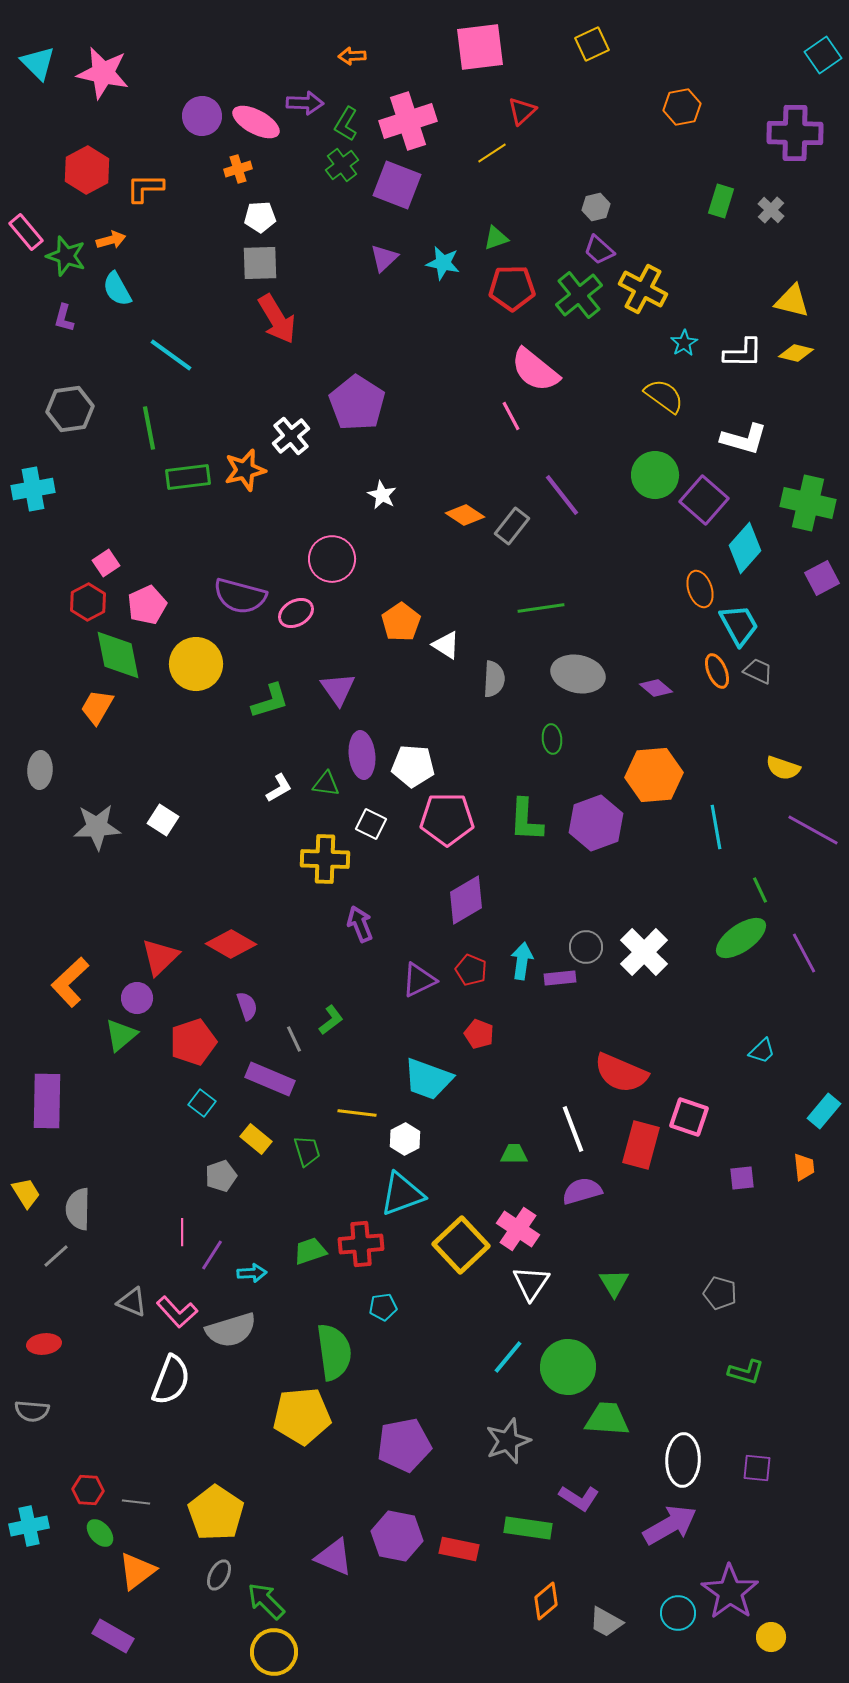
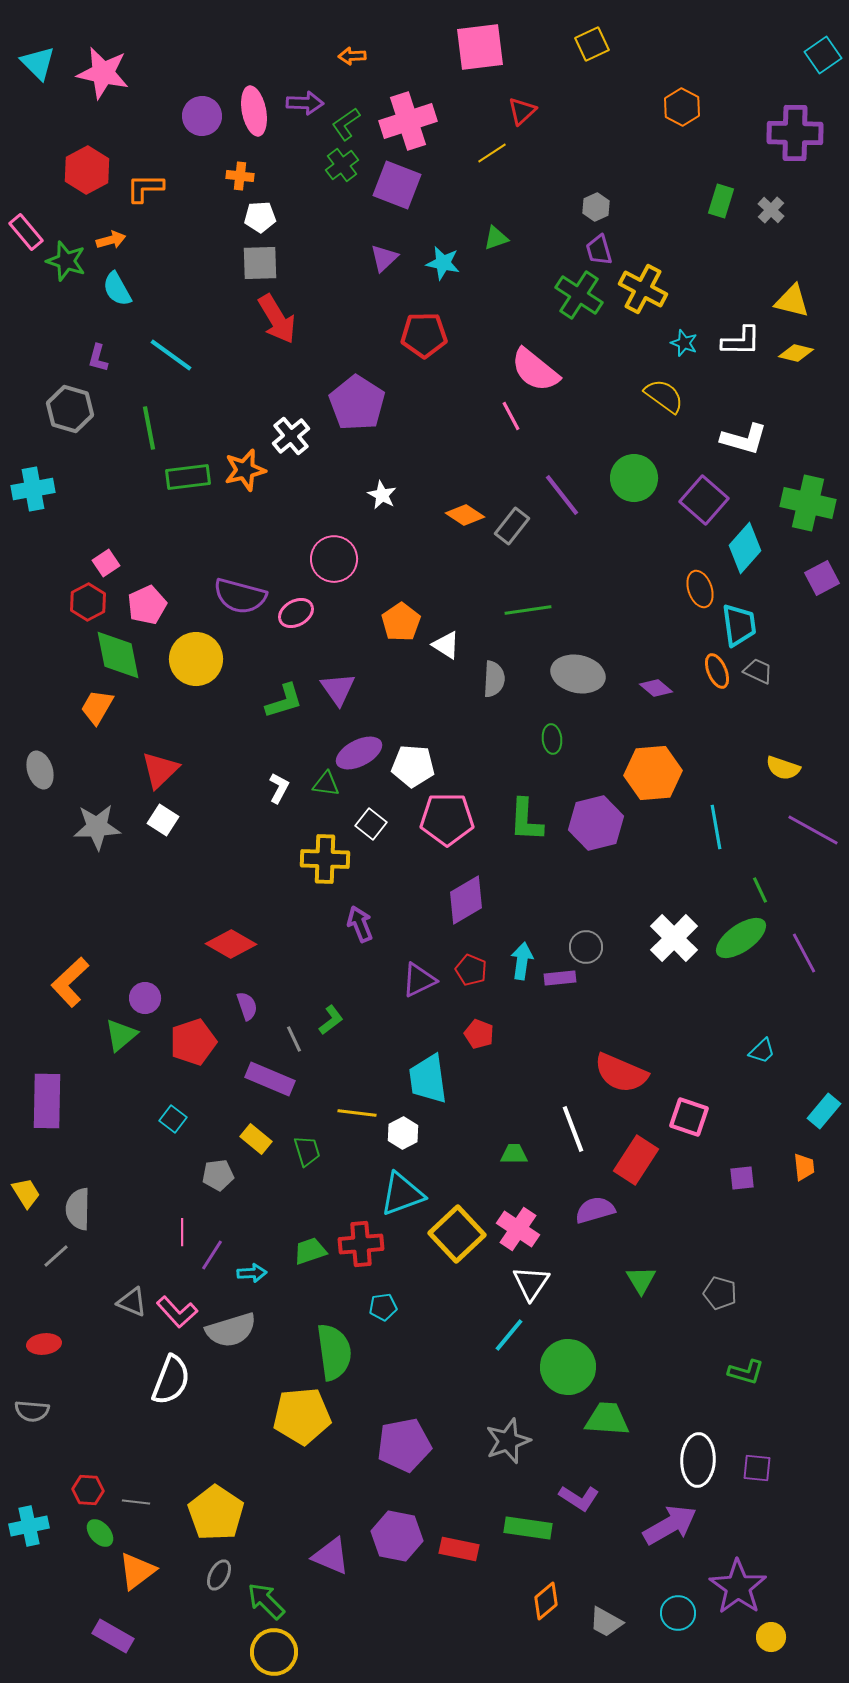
orange hexagon at (682, 107): rotated 21 degrees counterclockwise
pink ellipse at (256, 122): moved 2 px left, 11 px up; rotated 51 degrees clockwise
green L-shape at (346, 124): rotated 24 degrees clockwise
orange cross at (238, 169): moved 2 px right, 7 px down; rotated 24 degrees clockwise
gray hexagon at (596, 207): rotated 12 degrees counterclockwise
purple trapezoid at (599, 250): rotated 32 degrees clockwise
green star at (66, 256): moved 5 px down
red pentagon at (512, 288): moved 88 px left, 47 px down
green cross at (579, 295): rotated 18 degrees counterclockwise
purple L-shape at (64, 318): moved 34 px right, 40 px down
cyan star at (684, 343): rotated 20 degrees counterclockwise
white L-shape at (743, 353): moved 2 px left, 12 px up
gray hexagon at (70, 409): rotated 24 degrees clockwise
green circle at (655, 475): moved 21 px left, 3 px down
pink circle at (332, 559): moved 2 px right
green line at (541, 608): moved 13 px left, 2 px down
cyan trapezoid at (739, 625): rotated 21 degrees clockwise
yellow circle at (196, 664): moved 5 px up
green L-shape at (270, 701): moved 14 px right
purple ellipse at (362, 755): moved 3 px left, 2 px up; rotated 69 degrees clockwise
gray ellipse at (40, 770): rotated 21 degrees counterclockwise
orange hexagon at (654, 775): moved 1 px left, 2 px up
white L-shape at (279, 788): rotated 32 degrees counterclockwise
purple hexagon at (596, 823): rotated 6 degrees clockwise
white square at (371, 824): rotated 12 degrees clockwise
white cross at (644, 952): moved 30 px right, 14 px up
red triangle at (160, 957): moved 187 px up
purple circle at (137, 998): moved 8 px right
cyan trapezoid at (428, 1079): rotated 62 degrees clockwise
cyan square at (202, 1103): moved 29 px left, 16 px down
white hexagon at (405, 1139): moved 2 px left, 6 px up
red rectangle at (641, 1145): moved 5 px left, 15 px down; rotated 18 degrees clockwise
gray pentagon at (221, 1176): moved 3 px left, 1 px up; rotated 12 degrees clockwise
purple semicircle at (582, 1191): moved 13 px right, 19 px down
yellow square at (461, 1245): moved 4 px left, 11 px up
green triangle at (614, 1283): moved 27 px right, 3 px up
cyan line at (508, 1357): moved 1 px right, 22 px up
white ellipse at (683, 1460): moved 15 px right
purple triangle at (334, 1557): moved 3 px left, 1 px up
purple star at (730, 1592): moved 8 px right, 5 px up
